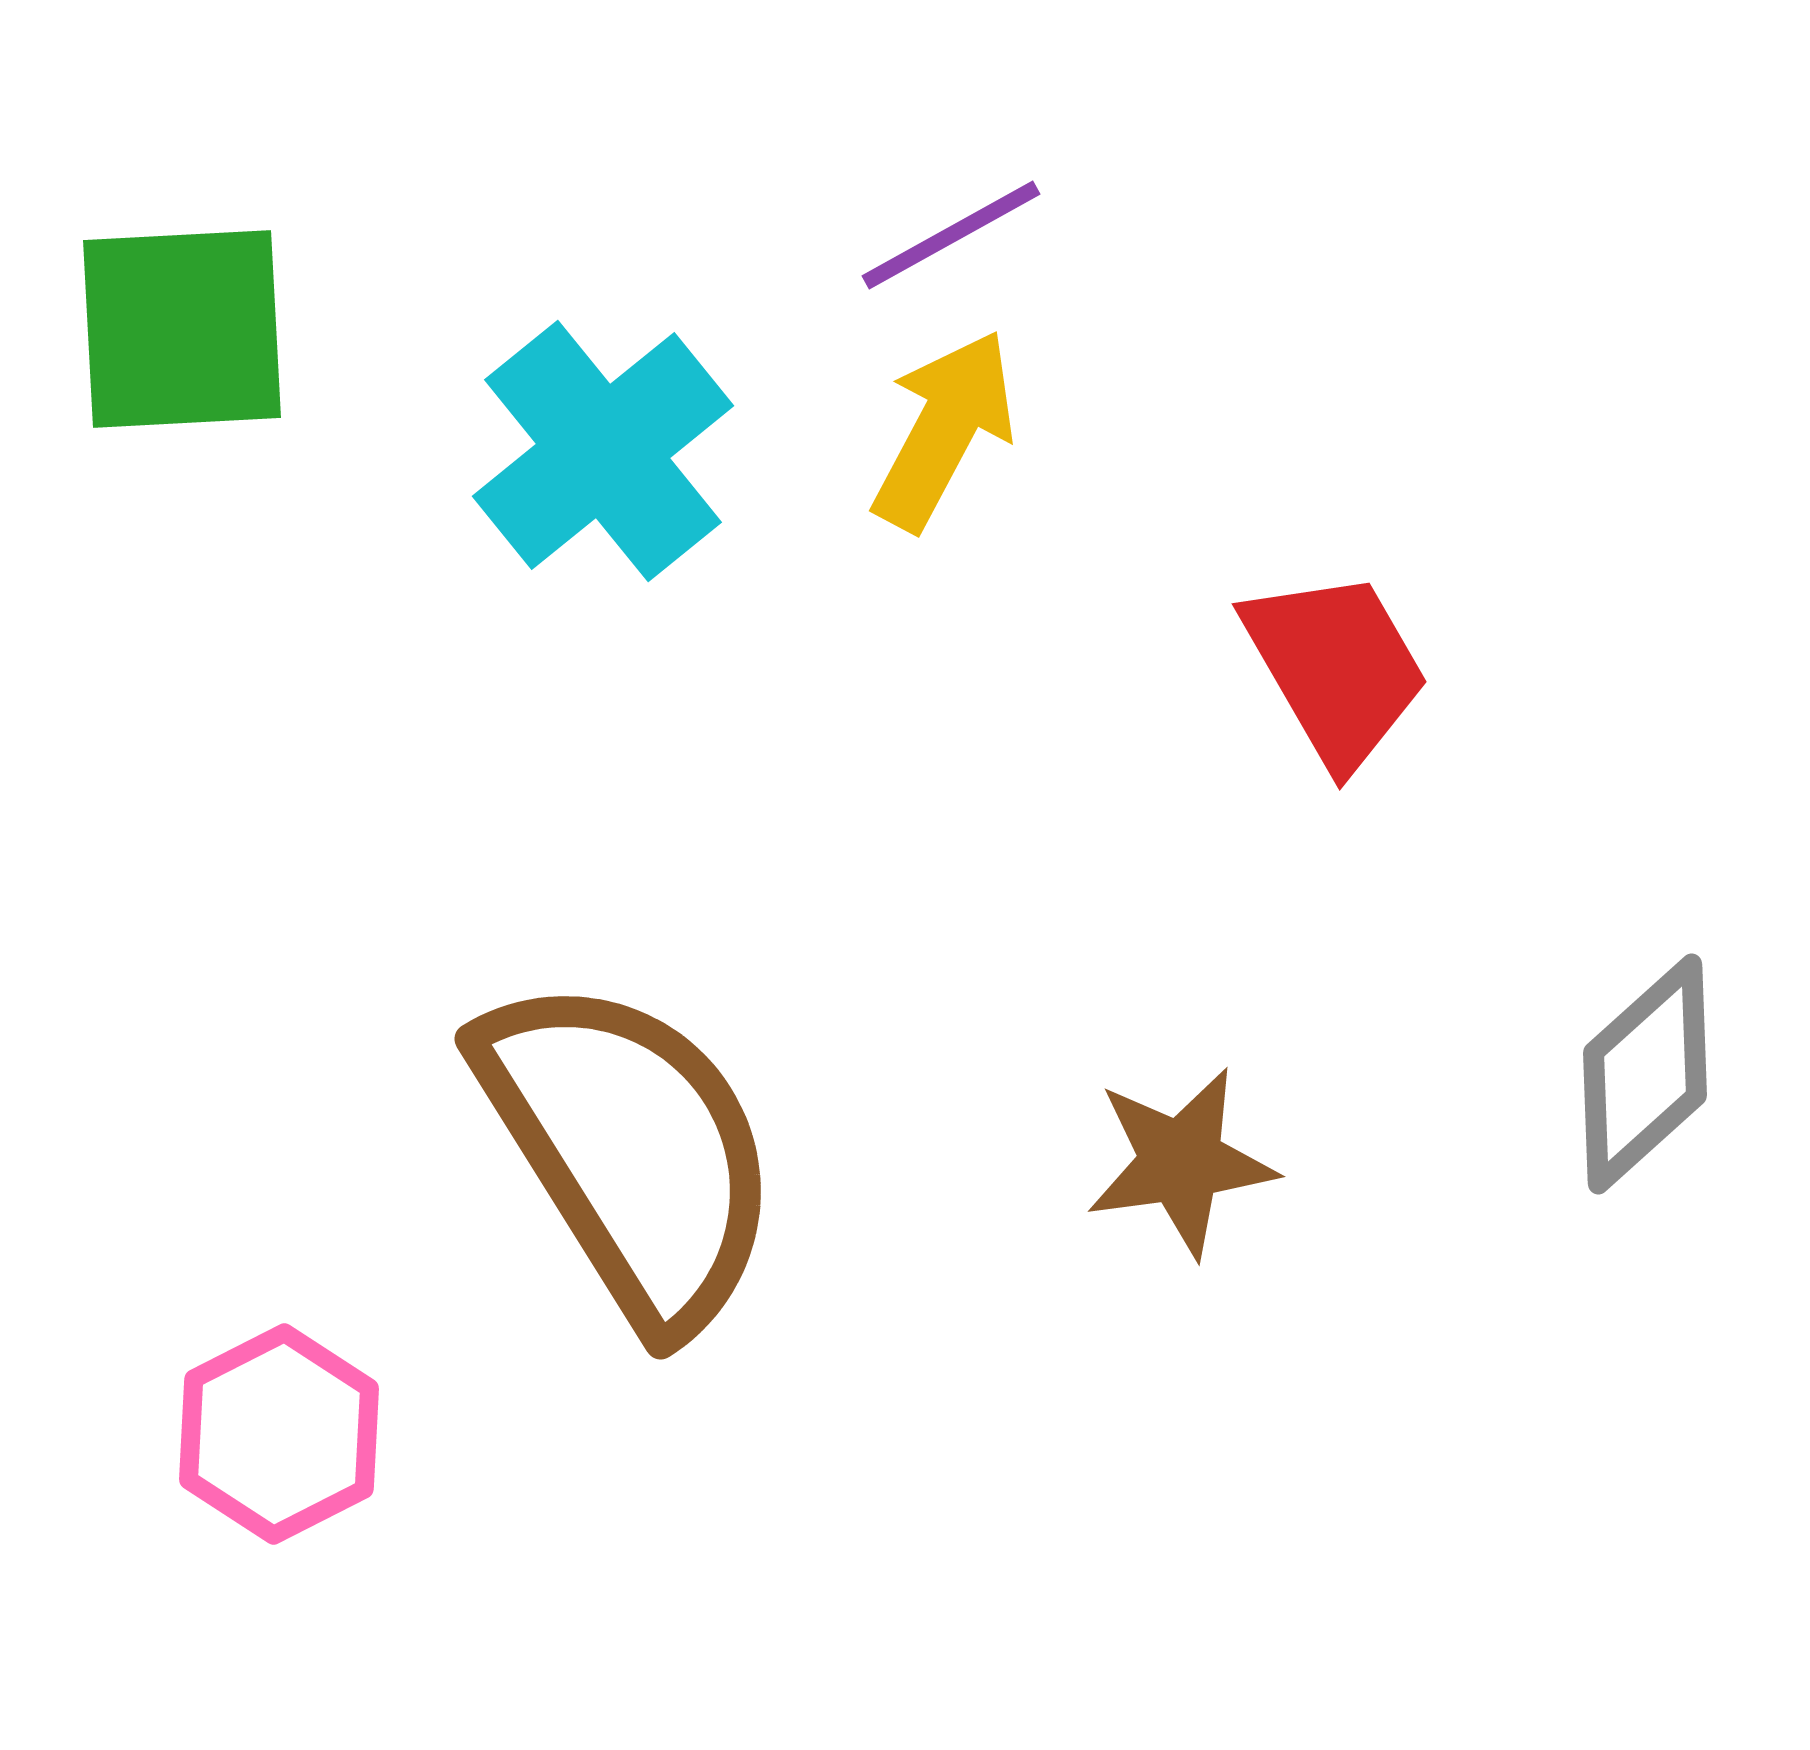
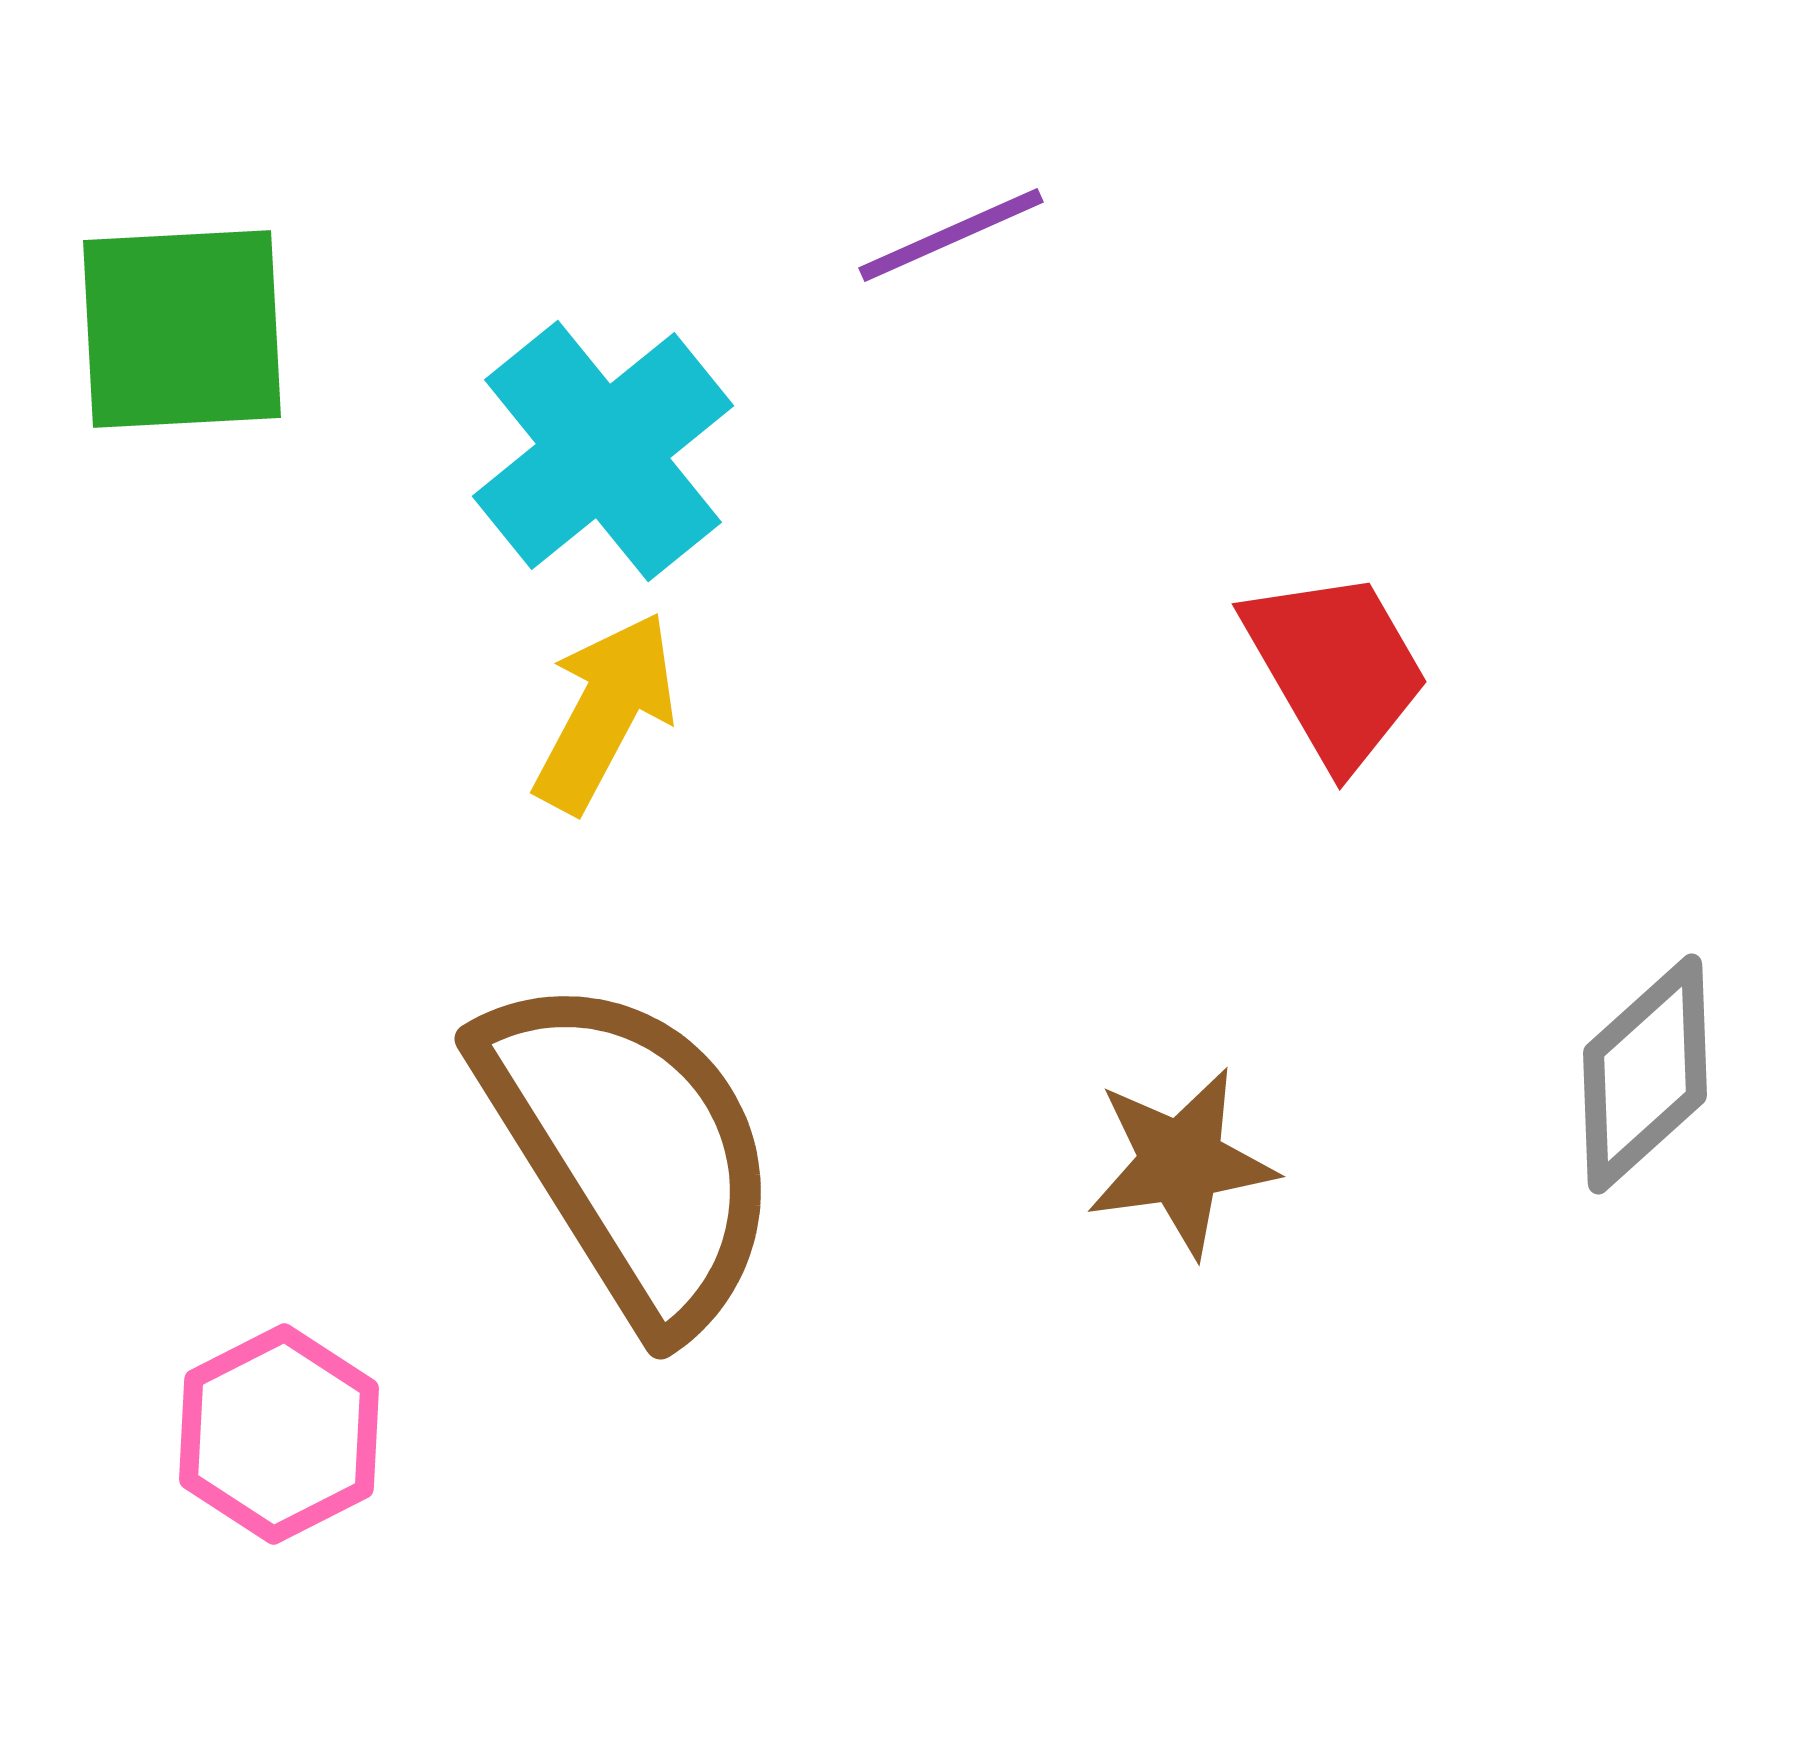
purple line: rotated 5 degrees clockwise
yellow arrow: moved 339 px left, 282 px down
